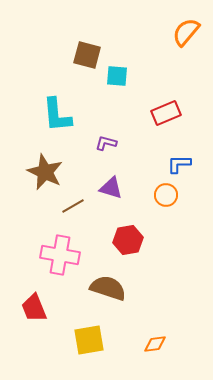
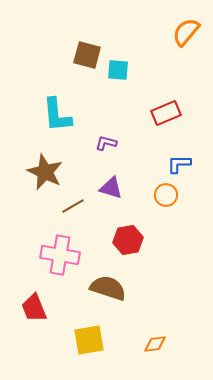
cyan square: moved 1 px right, 6 px up
